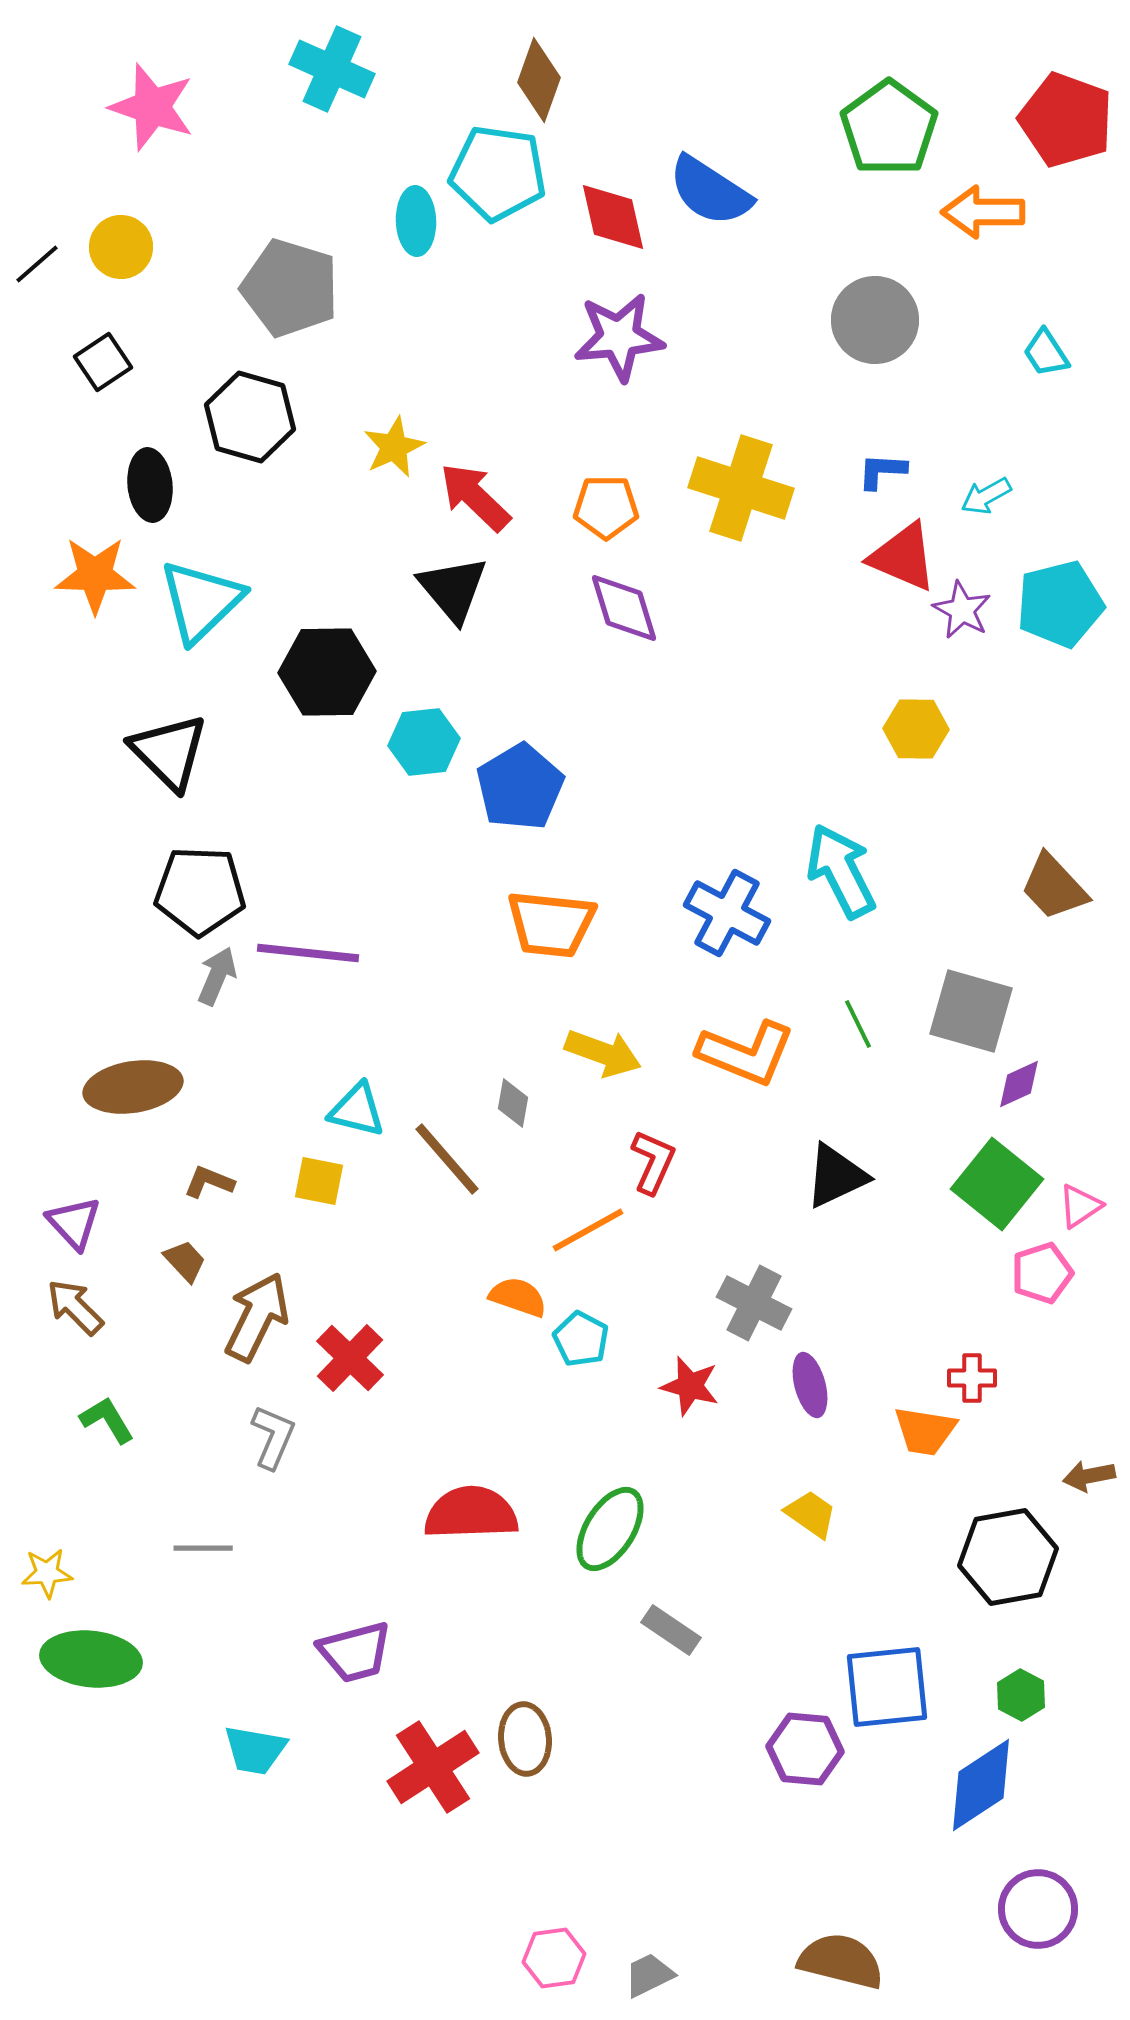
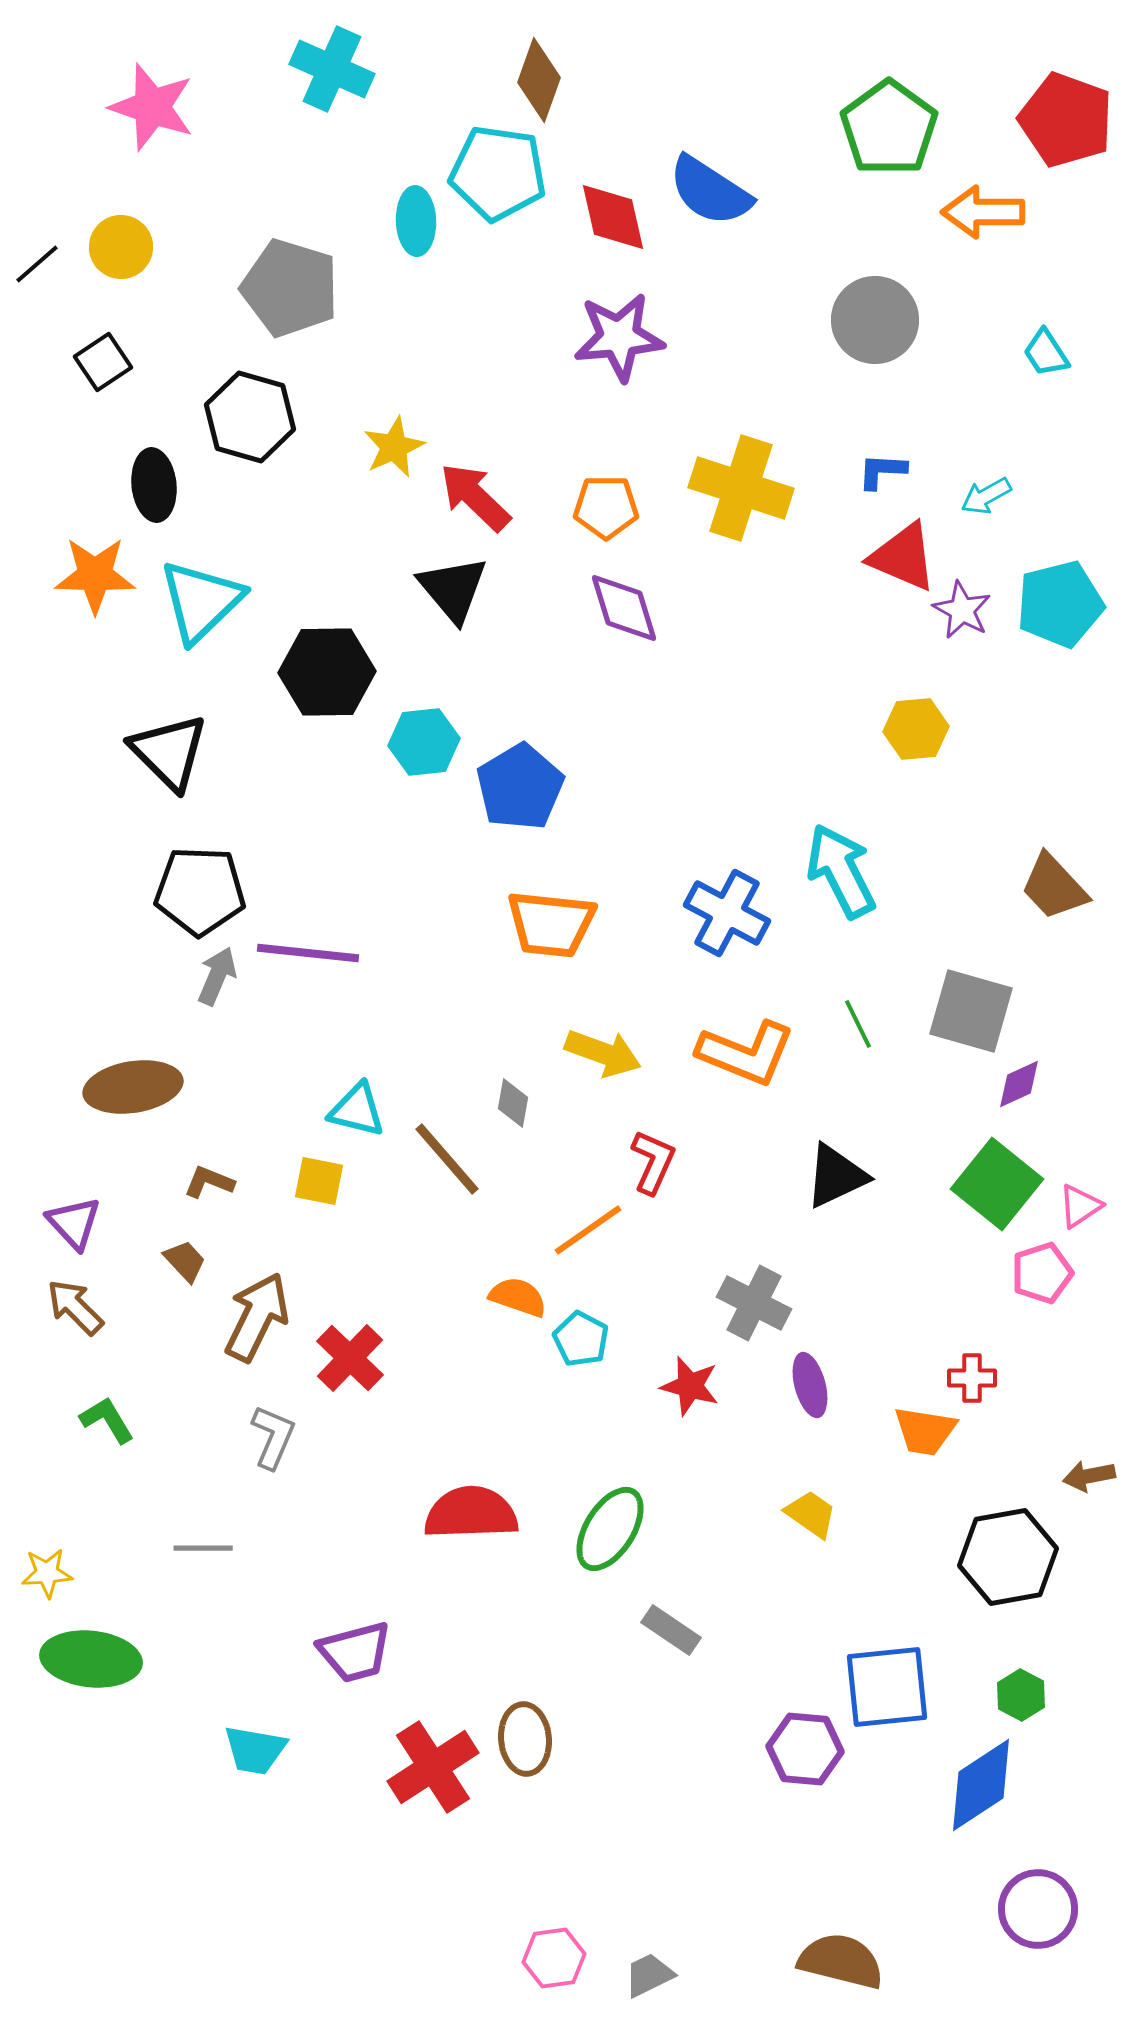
black ellipse at (150, 485): moved 4 px right
yellow hexagon at (916, 729): rotated 6 degrees counterclockwise
orange line at (588, 1230): rotated 6 degrees counterclockwise
